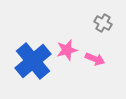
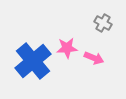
pink star: moved 2 px up; rotated 10 degrees clockwise
pink arrow: moved 1 px left, 1 px up
